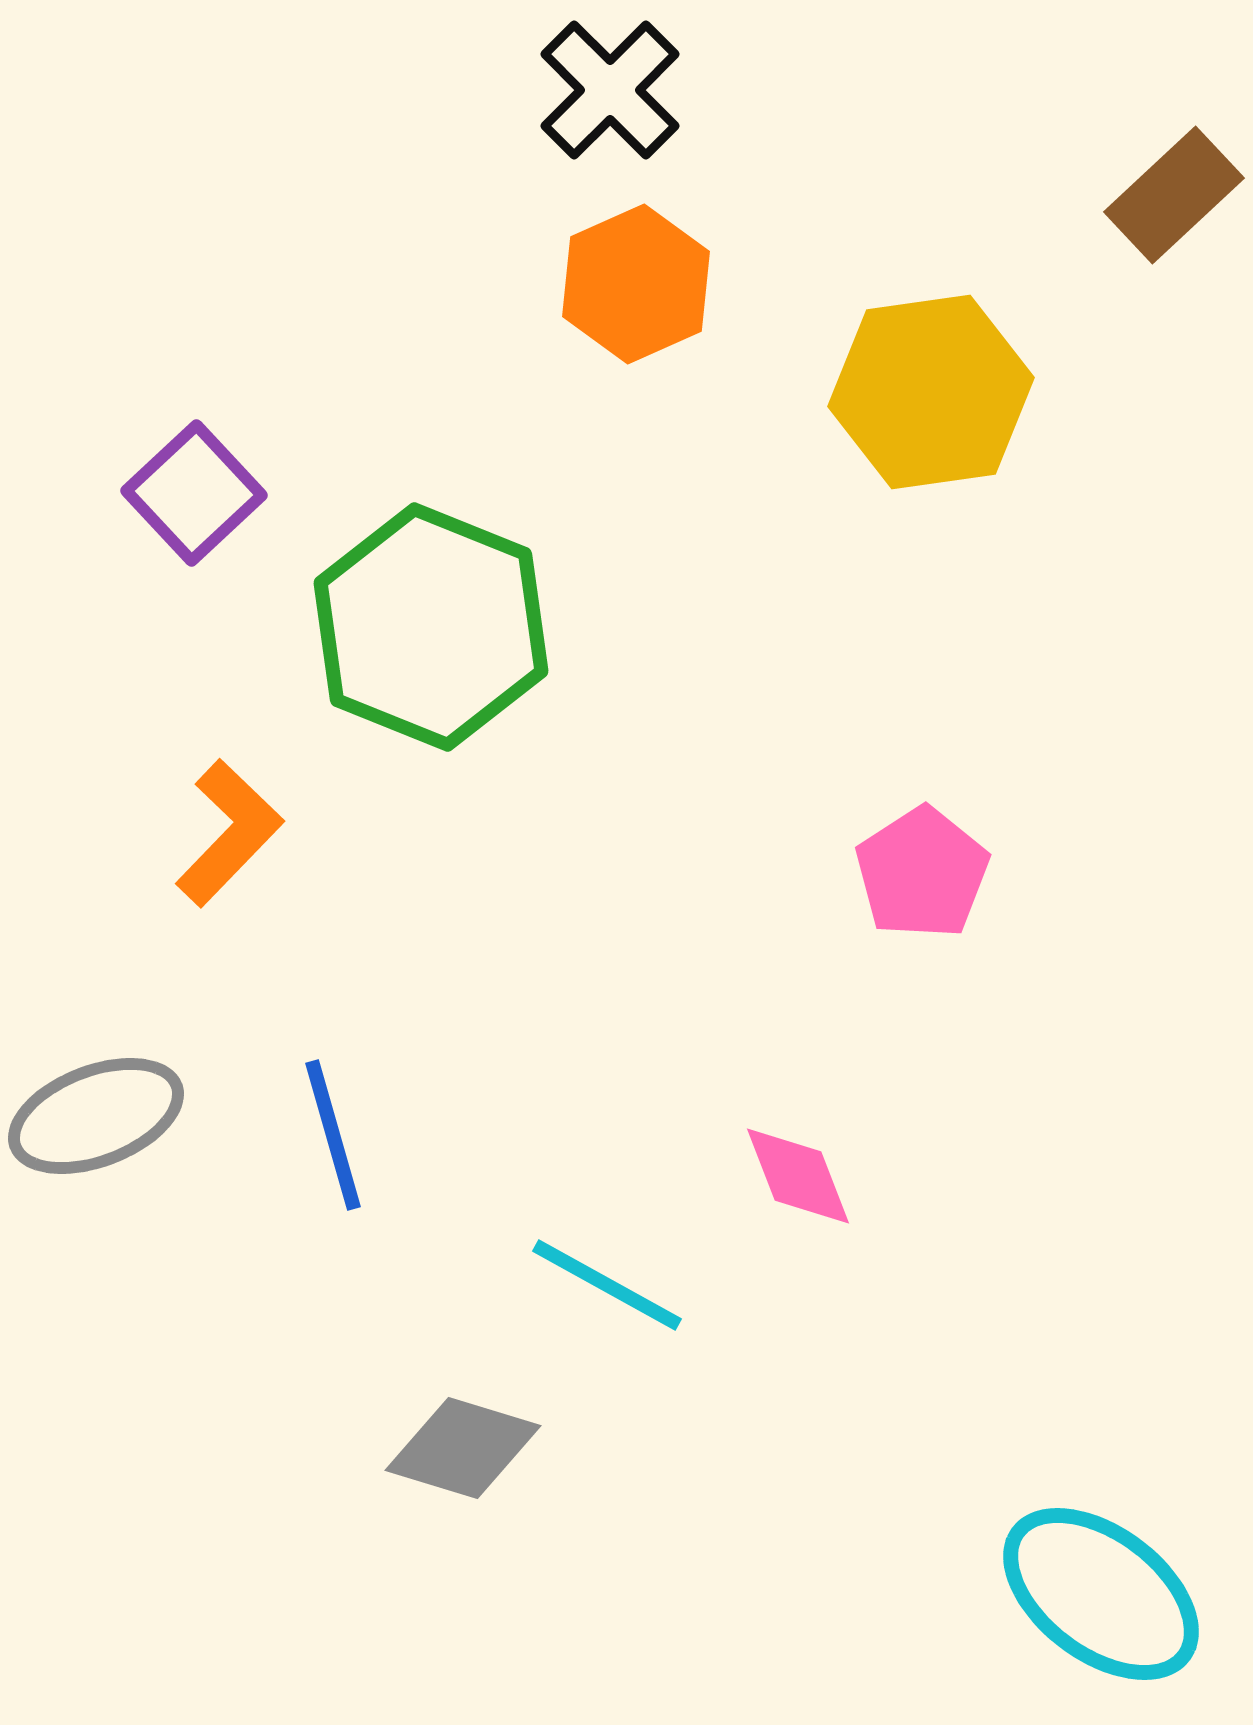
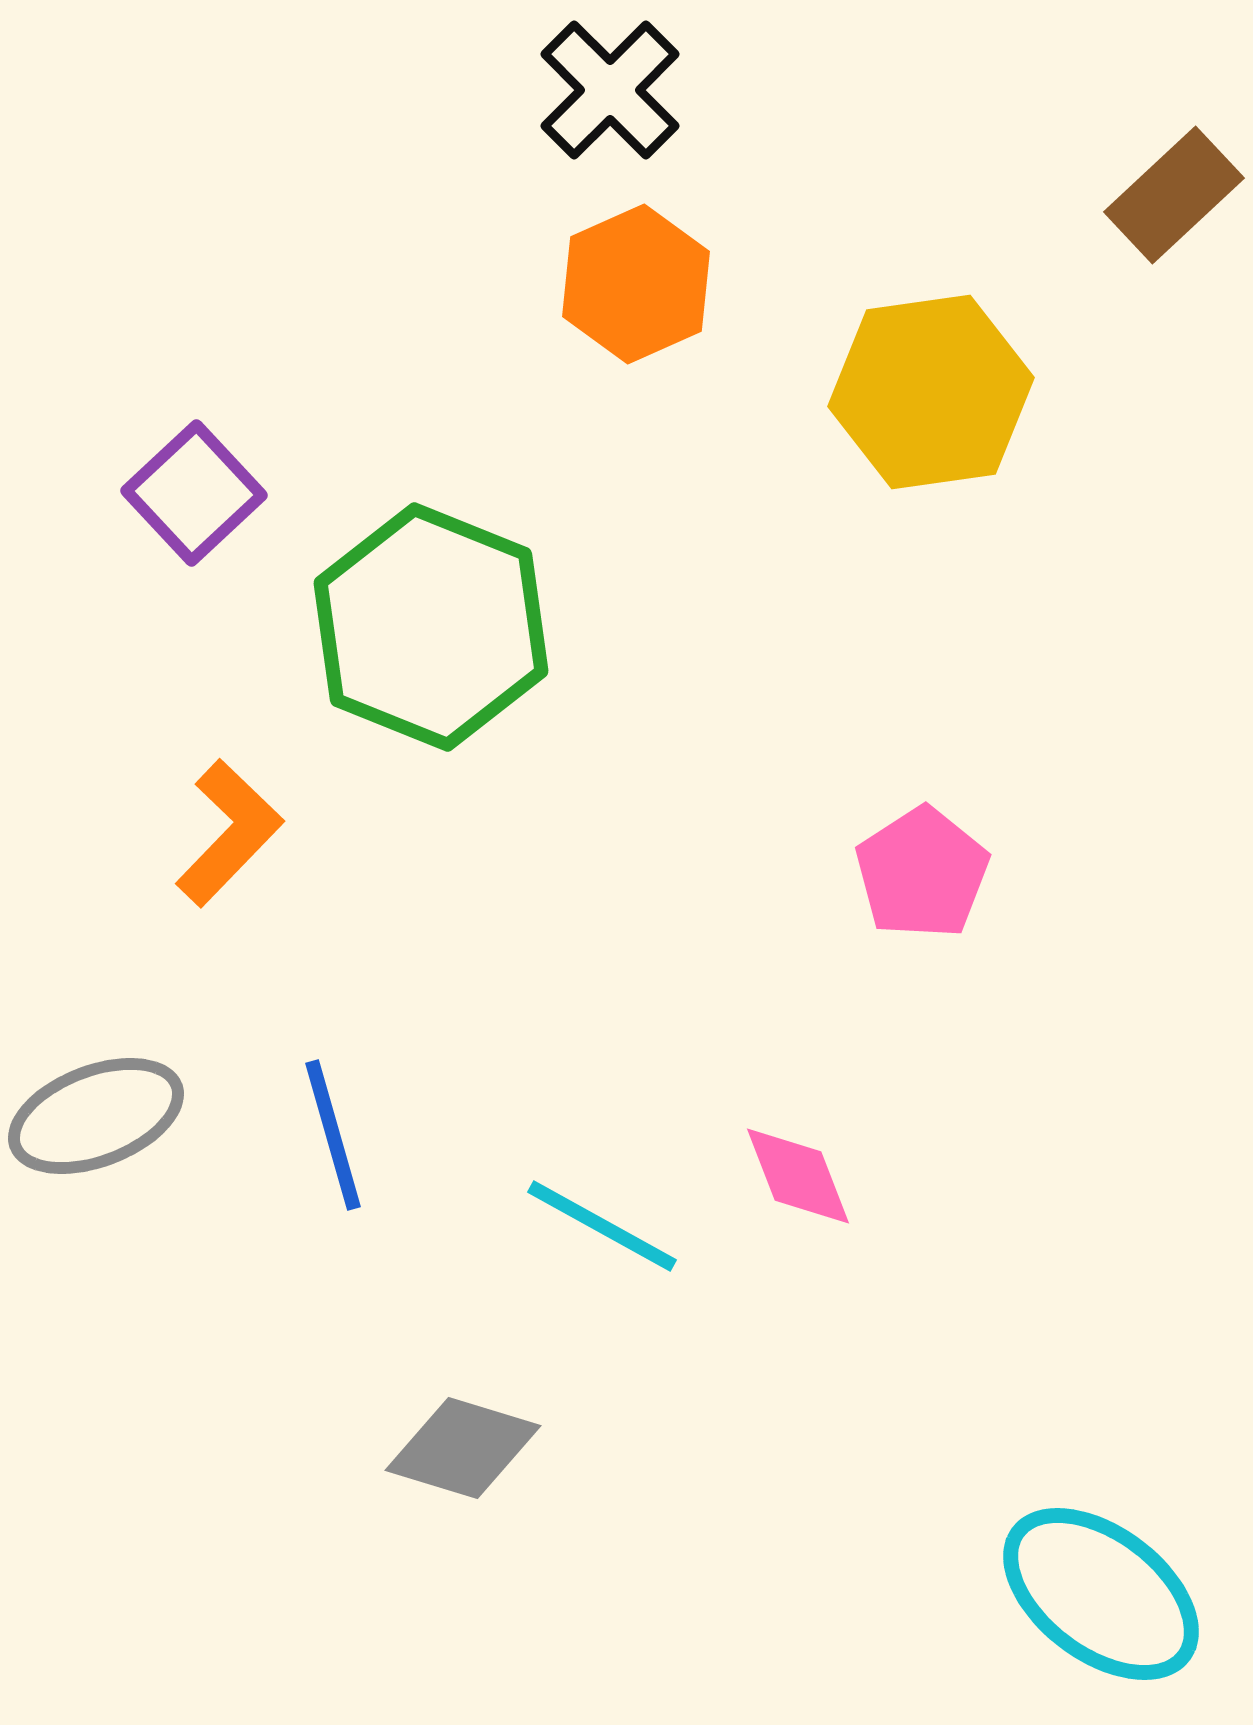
cyan line: moved 5 px left, 59 px up
